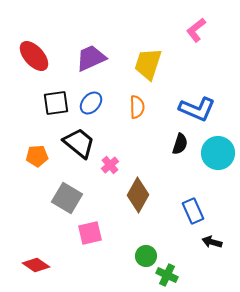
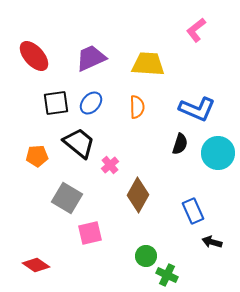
yellow trapezoid: rotated 76 degrees clockwise
